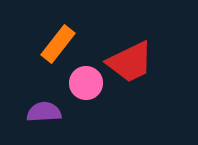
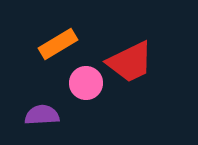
orange rectangle: rotated 21 degrees clockwise
purple semicircle: moved 2 px left, 3 px down
